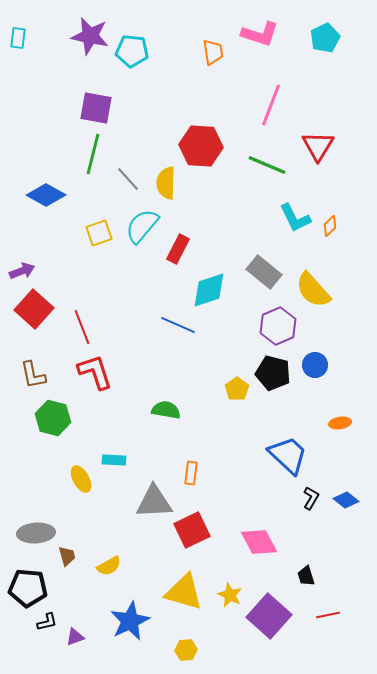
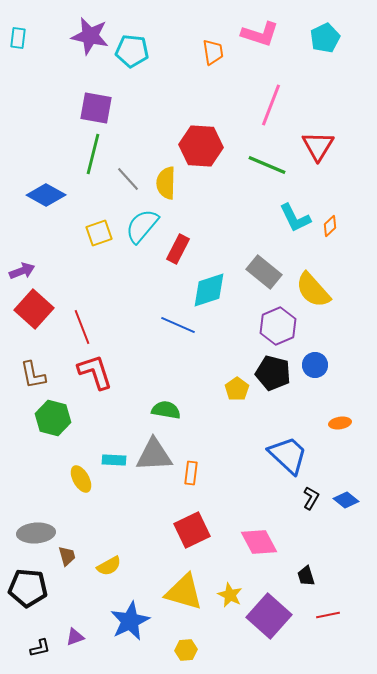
gray triangle at (154, 502): moved 47 px up
black L-shape at (47, 622): moved 7 px left, 26 px down
